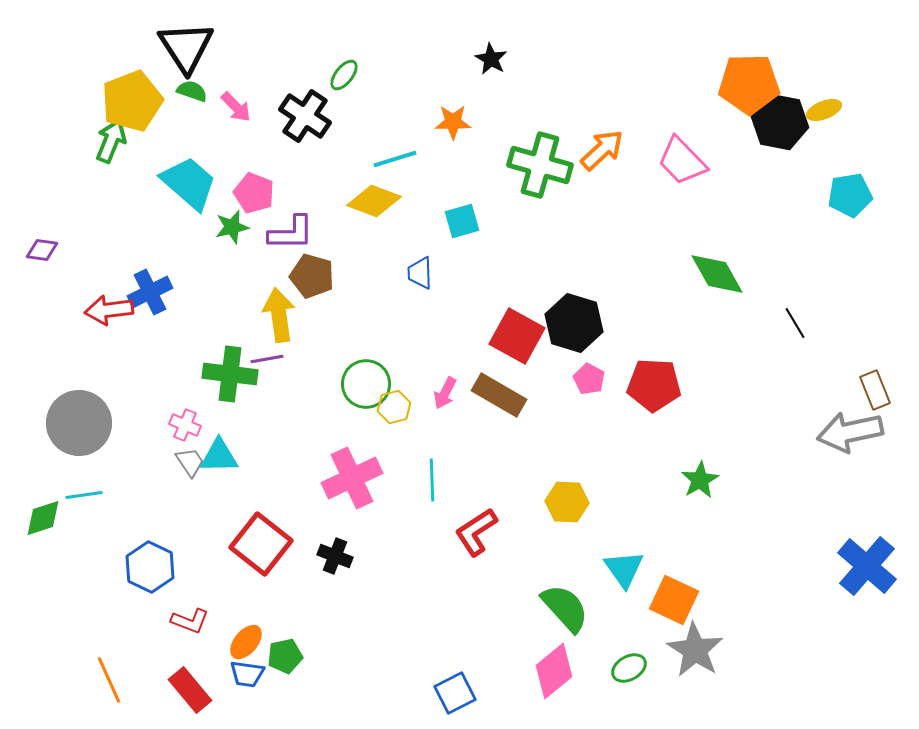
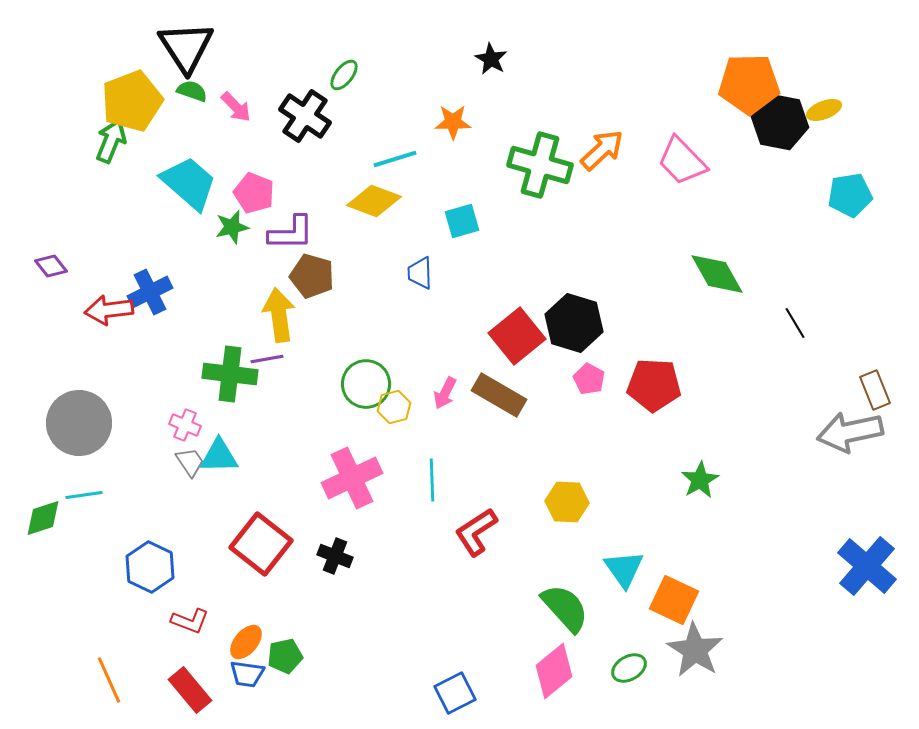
purple diamond at (42, 250): moved 9 px right, 16 px down; rotated 44 degrees clockwise
red square at (517, 336): rotated 22 degrees clockwise
